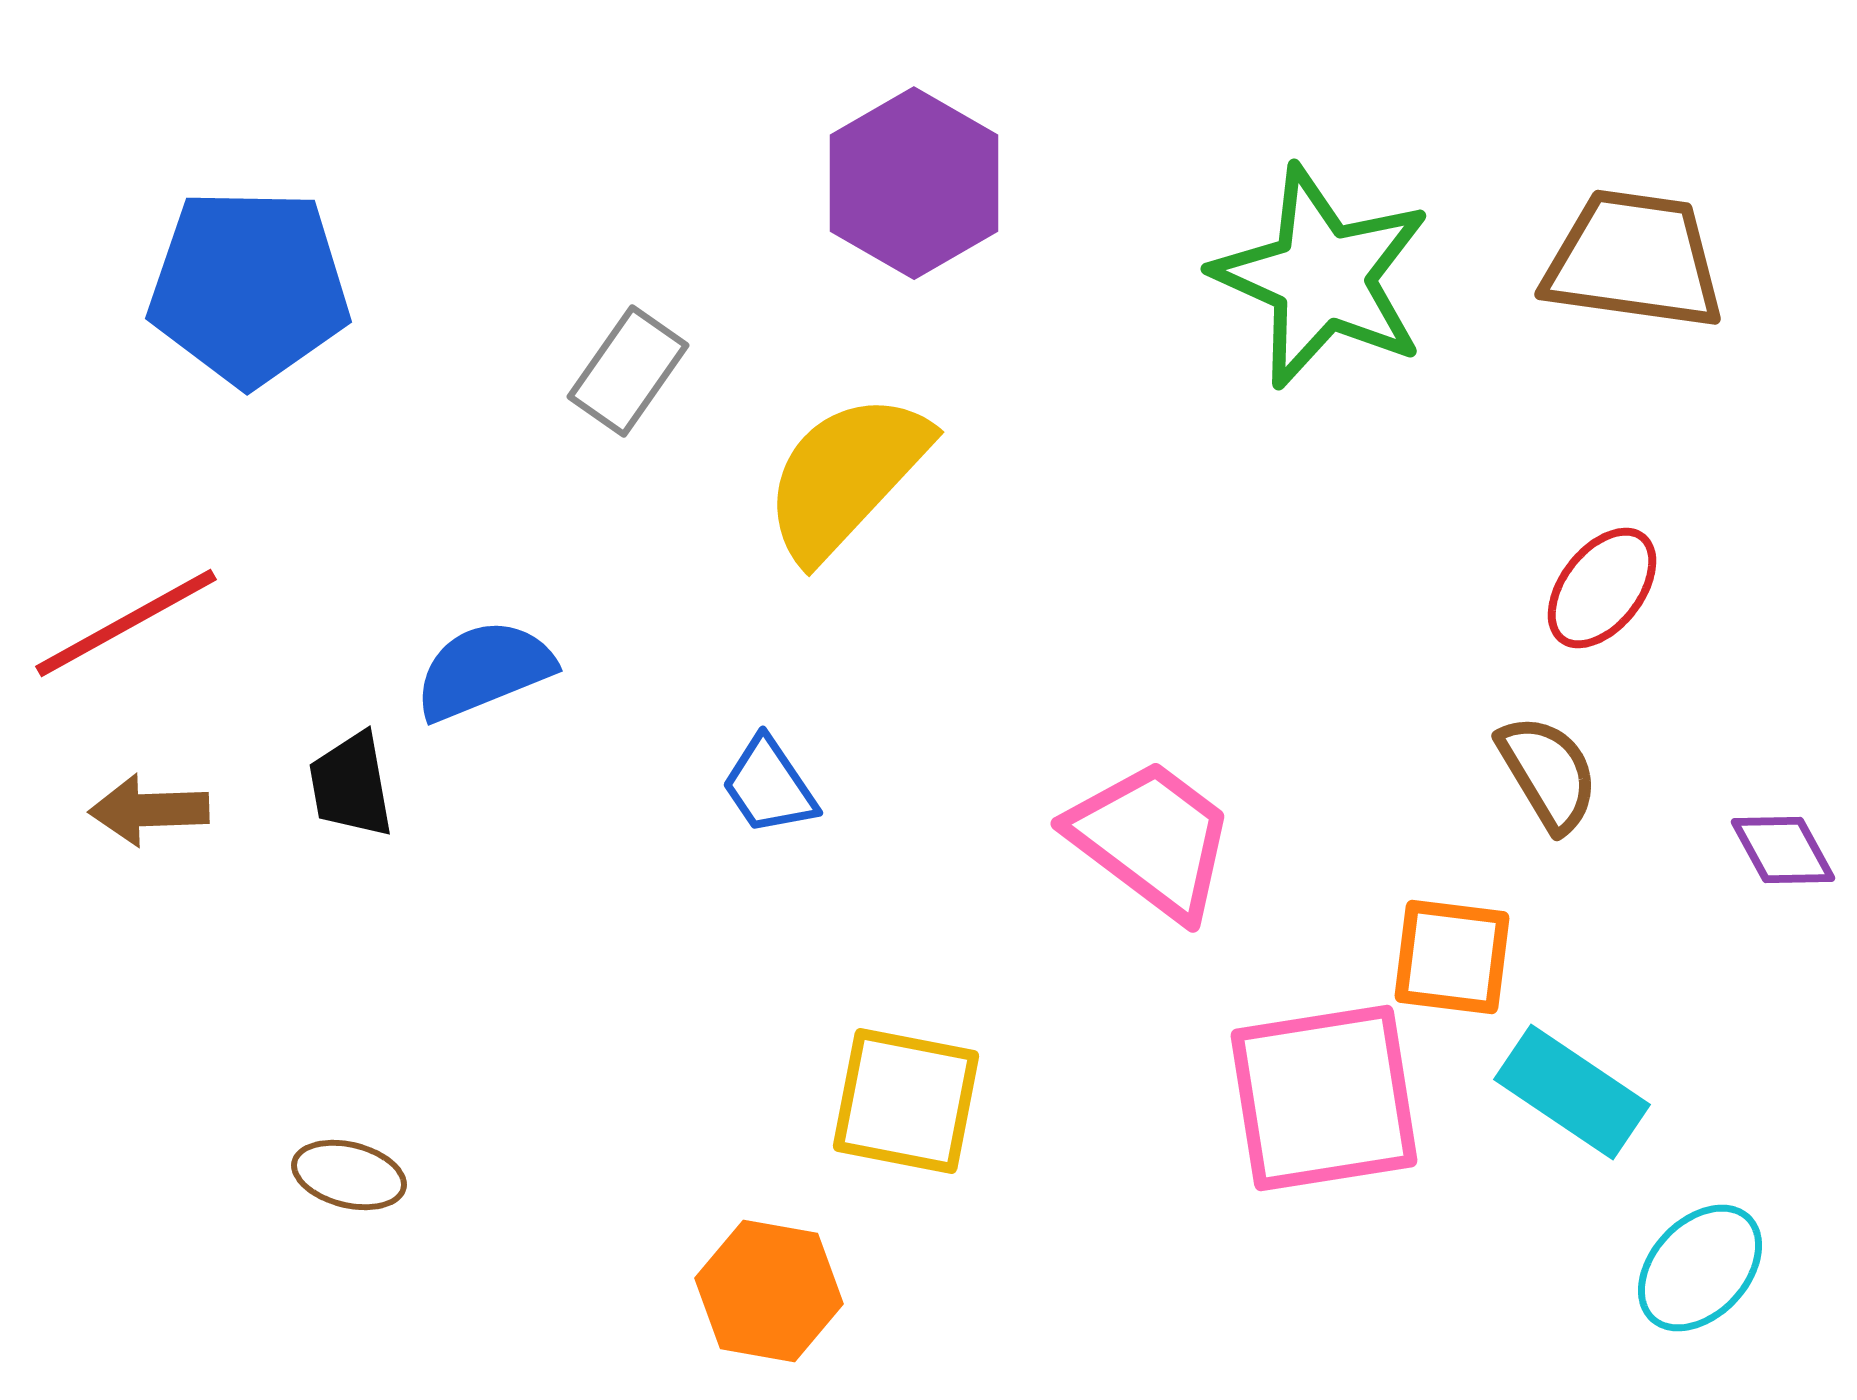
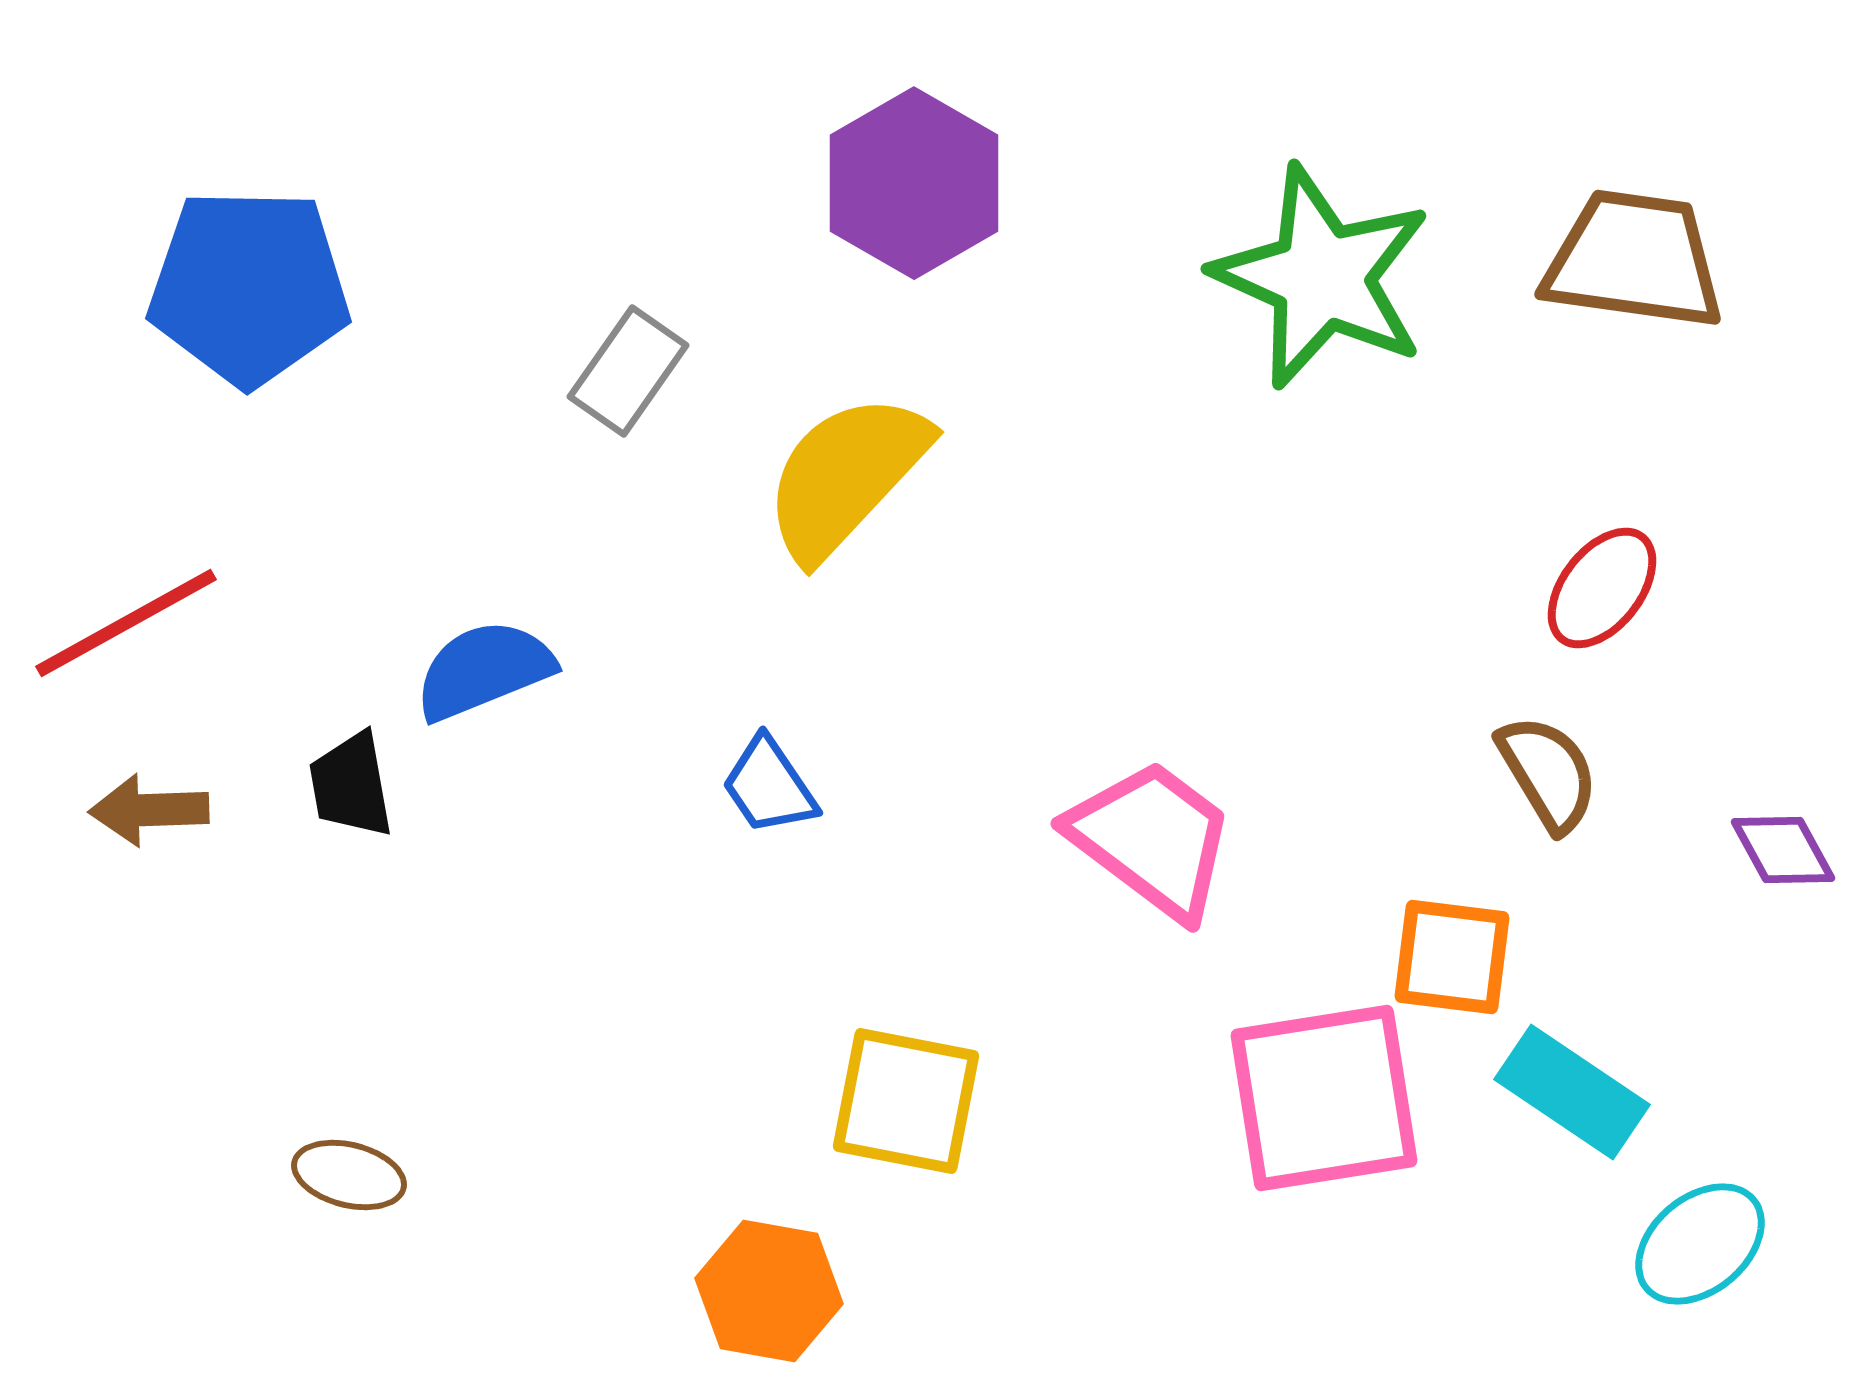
cyan ellipse: moved 24 px up; rotated 7 degrees clockwise
